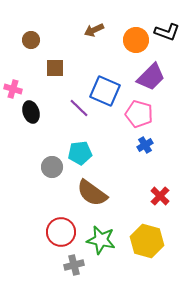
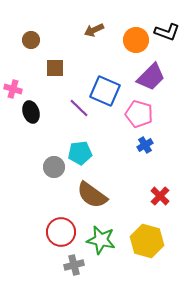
gray circle: moved 2 px right
brown semicircle: moved 2 px down
